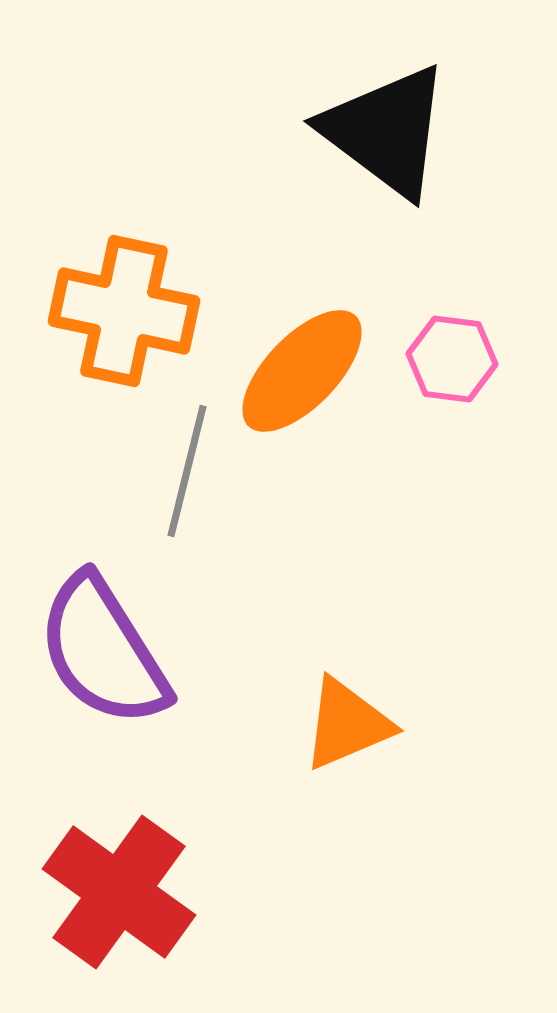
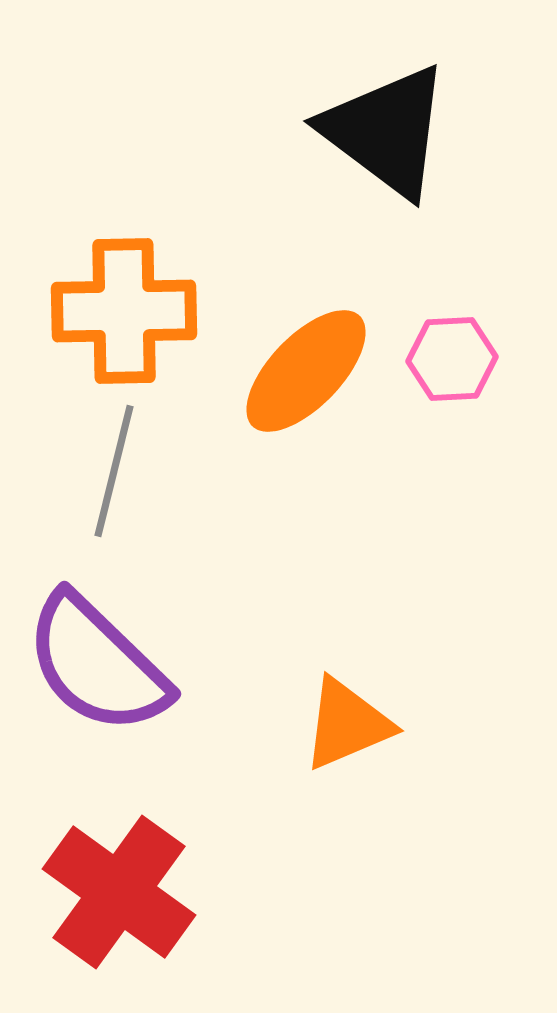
orange cross: rotated 13 degrees counterclockwise
pink hexagon: rotated 10 degrees counterclockwise
orange ellipse: moved 4 px right
gray line: moved 73 px left
purple semicircle: moved 6 px left, 13 px down; rotated 14 degrees counterclockwise
